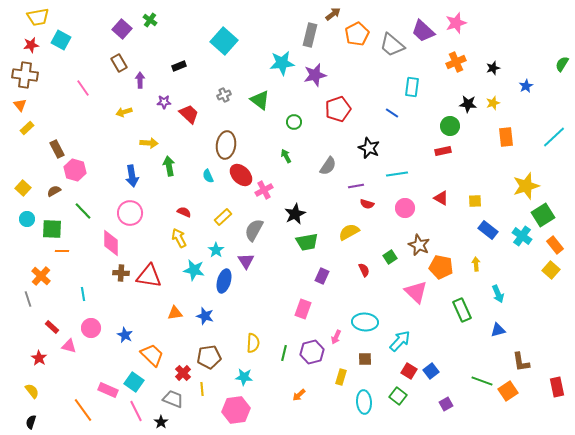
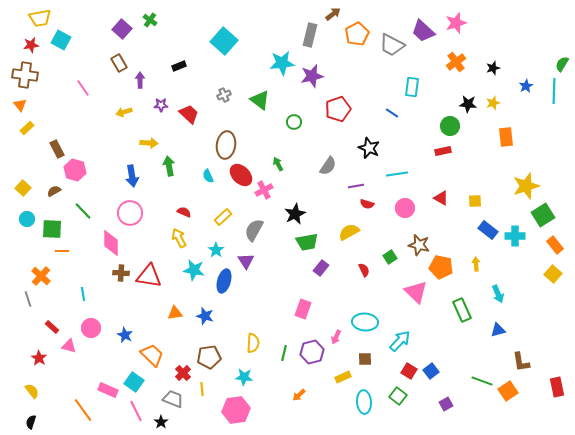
yellow trapezoid at (38, 17): moved 2 px right, 1 px down
gray trapezoid at (392, 45): rotated 12 degrees counterclockwise
orange cross at (456, 62): rotated 12 degrees counterclockwise
purple star at (315, 75): moved 3 px left, 1 px down
purple star at (164, 102): moved 3 px left, 3 px down
cyan line at (554, 137): moved 46 px up; rotated 45 degrees counterclockwise
green arrow at (286, 156): moved 8 px left, 8 px down
cyan cross at (522, 236): moved 7 px left; rotated 36 degrees counterclockwise
brown star at (419, 245): rotated 10 degrees counterclockwise
yellow square at (551, 270): moved 2 px right, 4 px down
purple rectangle at (322, 276): moved 1 px left, 8 px up; rotated 14 degrees clockwise
yellow rectangle at (341, 377): moved 2 px right; rotated 49 degrees clockwise
